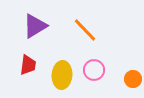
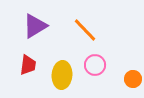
pink circle: moved 1 px right, 5 px up
